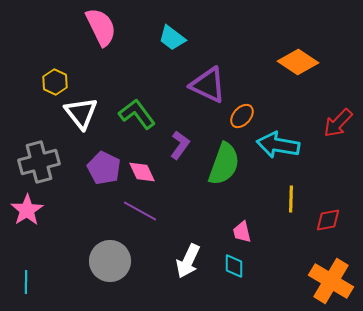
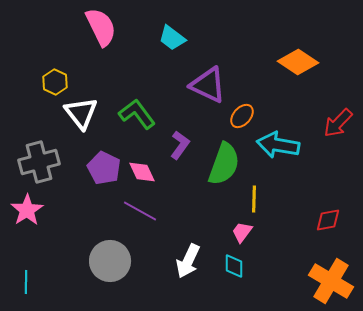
yellow line: moved 37 px left
pink trapezoid: rotated 50 degrees clockwise
